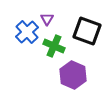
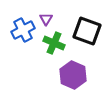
purple triangle: moved 1 px left
blue cross: moved 4 px left, 2 px up; rotated 15 degrees clockwise
green cross: moved 3 px up
